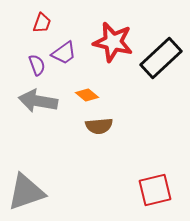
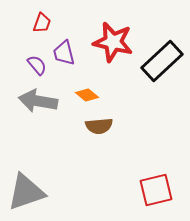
purple trapezoid: rotated 112 degrees clockwise
black rectangle: moved 1 px right, 3 px down
purple semicircle: rotated 20 degrees counterclockwise
red square: moved 1 px right
